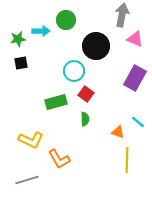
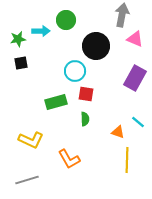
cyan circle: moved 1 px right
red square: rotated 28 degrees counterclockwise
orange L-shape: moved 10 px right
